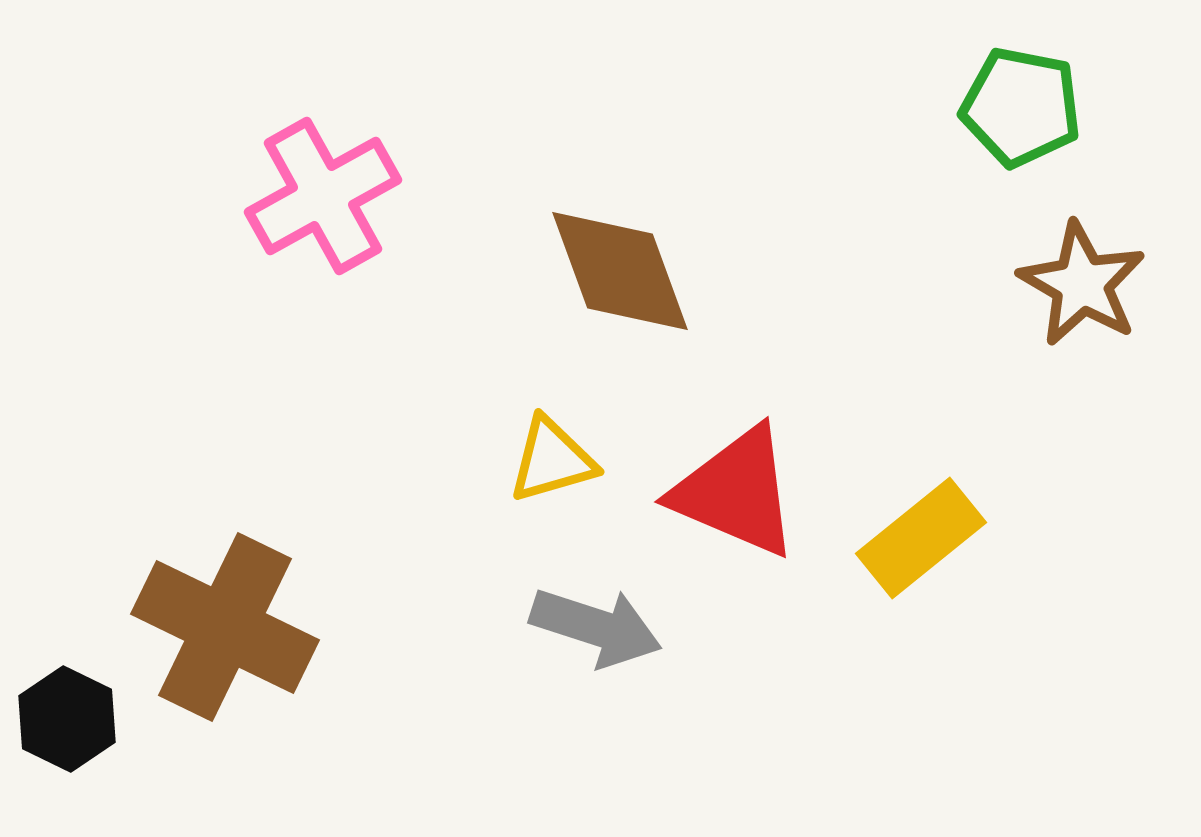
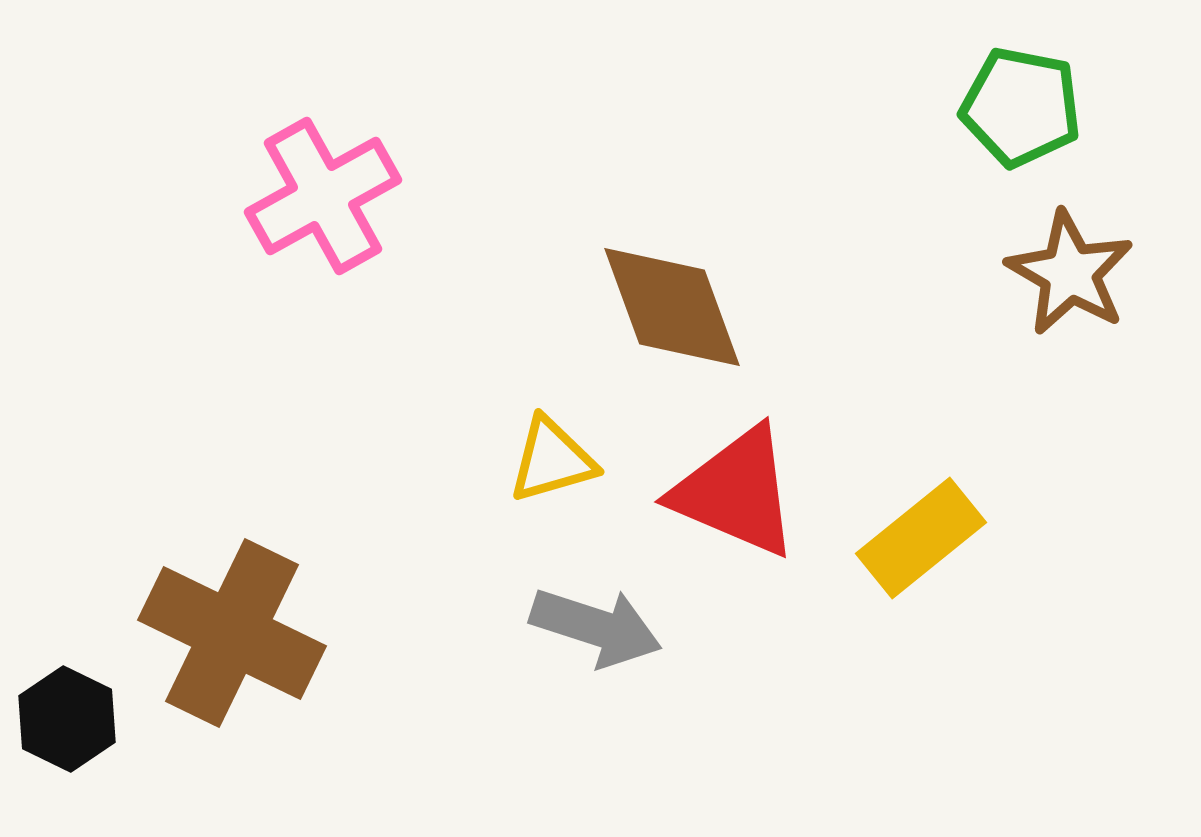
brown diamond: moved 52 px right, 36 px down
brown star: moved 12 px left, 11 px up
brown cross: moved 7 px right, 6 px down
